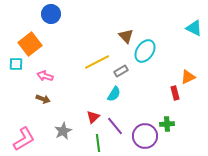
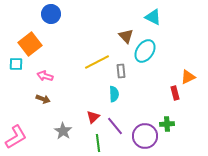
cyan triangle: moved 41 px left, 11 px up
gray rectangle: rotated 64 degrees counterclockwise
cyan semicircle: rotated 35 degrees counterclockwise
gray star: rotated 12 degrees counterclockwise
pink L-shape: moved 8 px left, 2 px up
